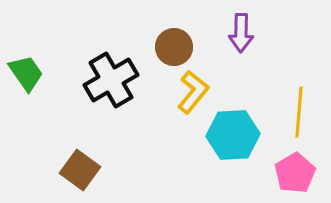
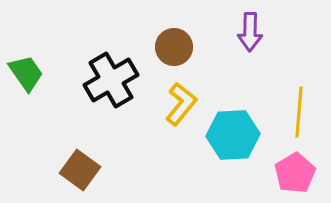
purple arrow: moved 9 px right, 1 px up
yellow L-shape: moved 12 px left, 12 px down
